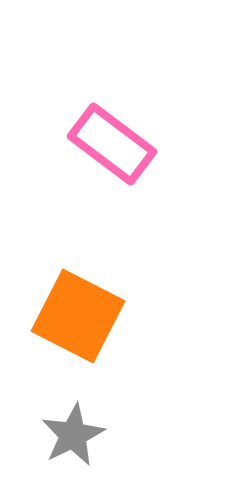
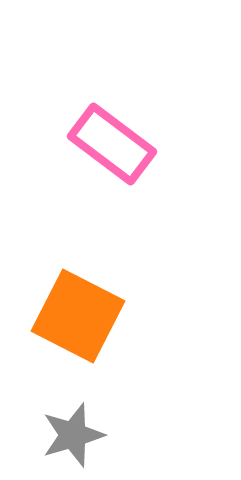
gray star: rotated 10 degrees clockwise
